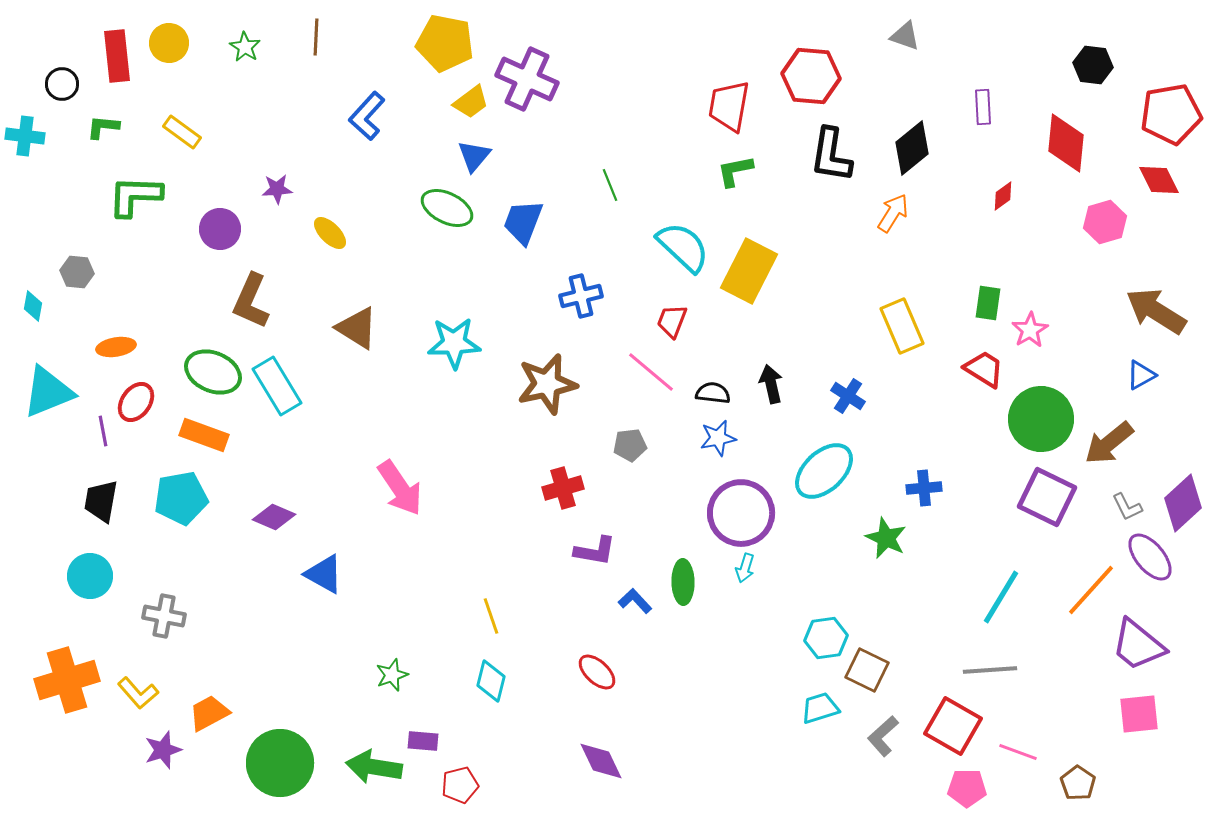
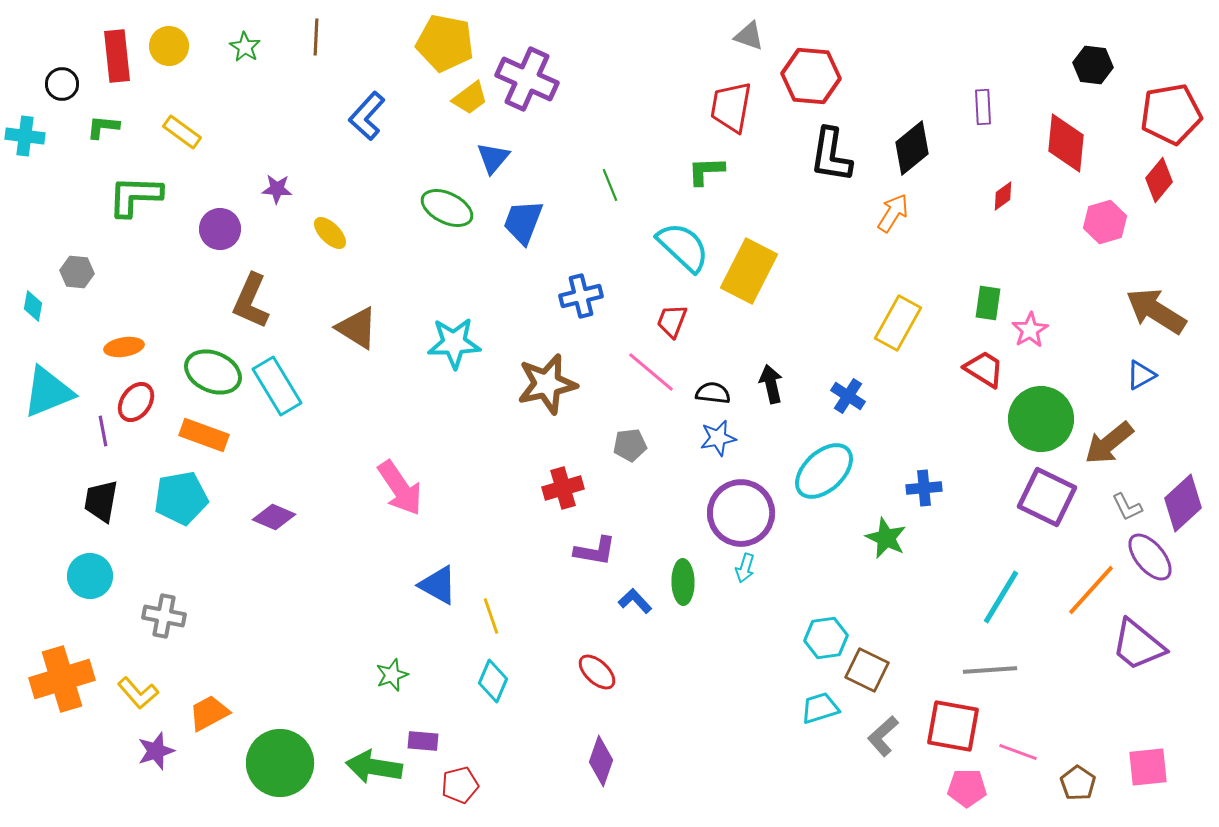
gray triangle at (905, 36): moved 156 px left
yellow circle at (169, 43): moved 3 px down
yellow trapezoid at (471, 102): moved 1 px left, 4 px up
red trapezoid at (729, 106): moved 2 px right, 1 px down
blue triangle at (474, 156): moved 19 px right, 2 px down
green L-shape at (735, 171): moved 29 px left; rotated 9 degrees clockwise
red diamond at (1159, 180): rotated 66 degrees clockwise
purple star at (277, 189): rotated 8 degrees clockwise
yellow rectangle at (902, 326): moved 4 px left, 3 px up; rotated 52 degrees clockwise
orange ellipse at (116, 347): moved 8 px right
blue triangle at (324, 574): moved 114 px right, 11 px down
orange cross at (67, 680): moved 5 px left, 1 px up
cyan diamond at (491, 681): moved 2 px right; rotated 9 degrees clockwise
pink square at (1139, 714): moved 9 px right, 53 px down
red square at (953, 726): rotated 20 degrees counterclockwise
purple star at (163, 750): moved 7 px left, 1 px down
purple diamond at (601, 761): rotated 45 degrees clockwise
